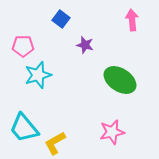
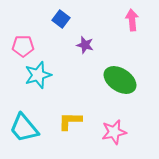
pink star: moved 2 px right
yellow L-shape: moved 15 px right, 22 px up; rotated 30 degrees clockwise
